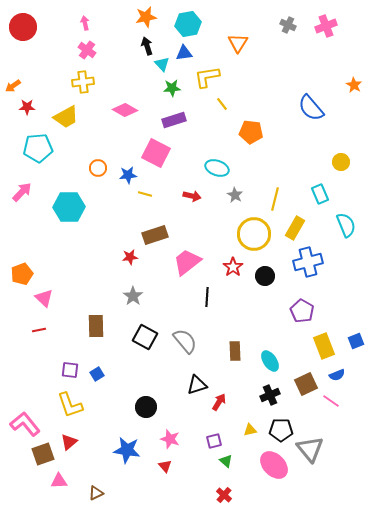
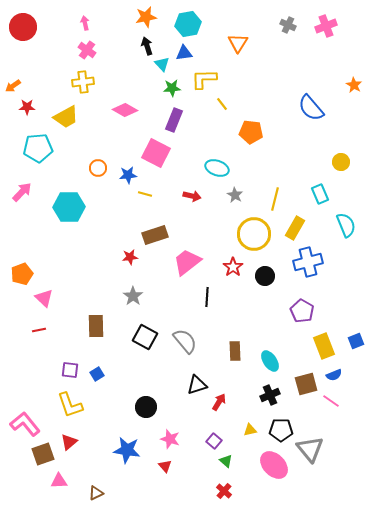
yellow L-shape at (207, 77): moved 3 px left, 2 px down; rotated 8 degrees clockwise
purple rectangle at (174, 120): rotated 50 degrees counterclockwise
blue semicircle at (337, 375): moved 3 px left
brown square at (306, 384): rotated 10 degrees clockwise
purple square at (214, 441): rotated 35 degrees counterclockwise
red cross at (224, 495): moved 4 px up
